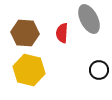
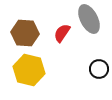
red semicircle: rotated 30 degrees clockwise
black circle: moved 1 px up
